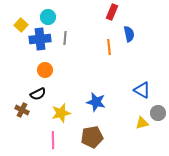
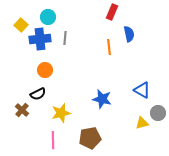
blue star: moved 6 px right, 3 px up
brown cross: rotated 16 degrees clockwise
brown pentagon: moved 2 px left, 1 px down
